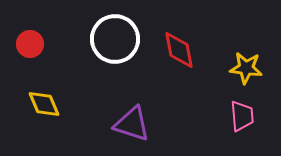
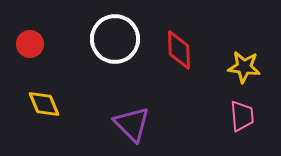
red diamond: rotated 9 degrees clockwise
yellow star: moved 2 px left, 1 px up
purple triangle: rotated 27 degrees clockwise
